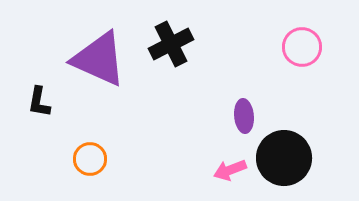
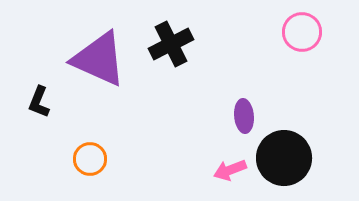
pink circle: moved 15 px up
black L-shape: rotated 12 degrees clockwise
